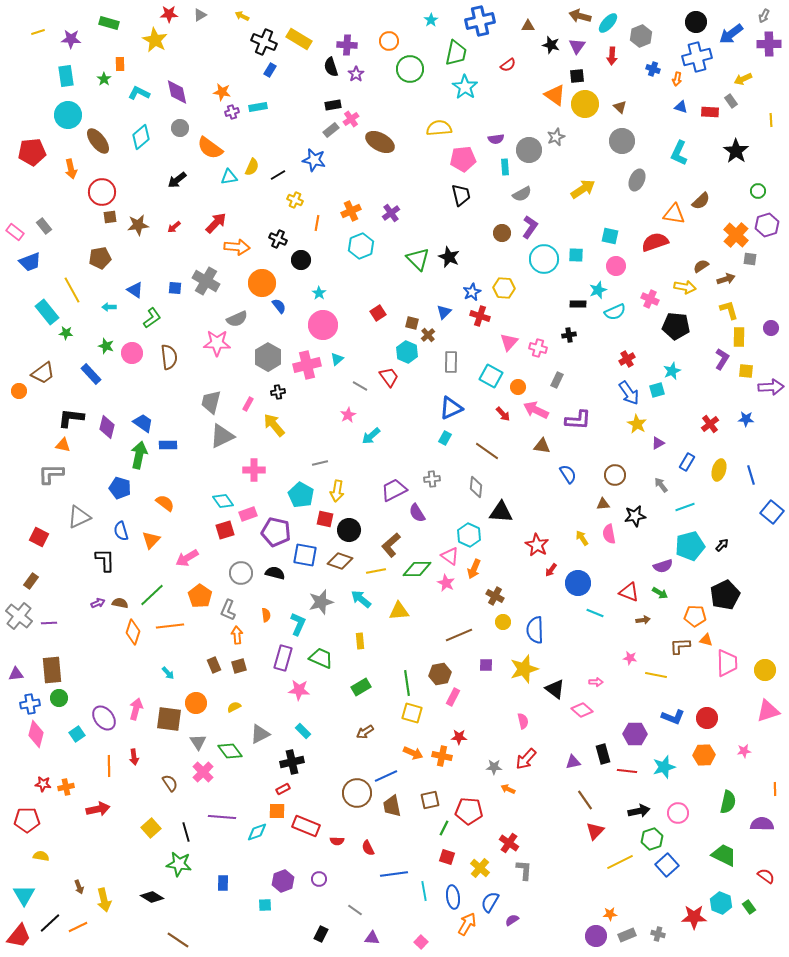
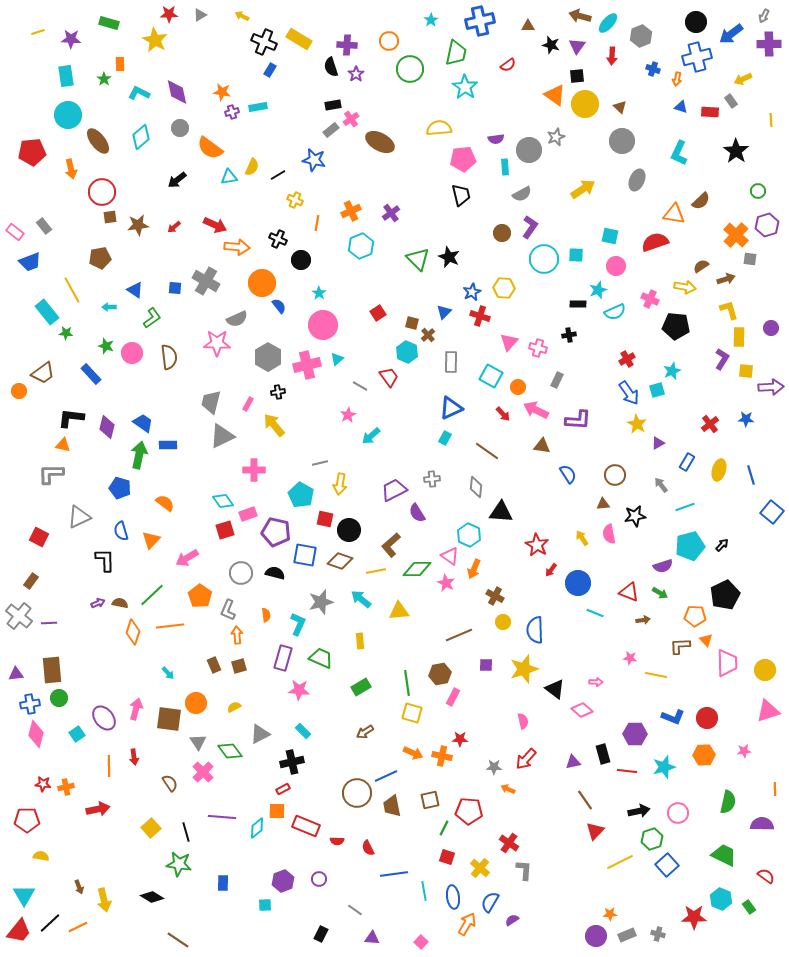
red arrow at (216, 223): moved 1 px left, 2 px down; rotated 70 degrees clockwise
yellow arrow at (337, 491): moved 3 px right, 7 px up
orange triangle at (706, 640): rotated 32 degrees clockwise
red star at (459, 737): moved 1 px right, 2 px down
cyan diamond at (257, 832): moved 4 px up; rotated 20 degrees counterclockwise
cyan hexagon at (721, 903): moved 4 px up
red trapezoid at (19, 936): moved 5 px up
